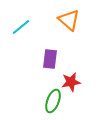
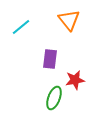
orange triangle: rotated 10 degrees clockwise
red star: moved 4 px right, 2 px up
green ellipse: moved 1 px right, 3 px up
